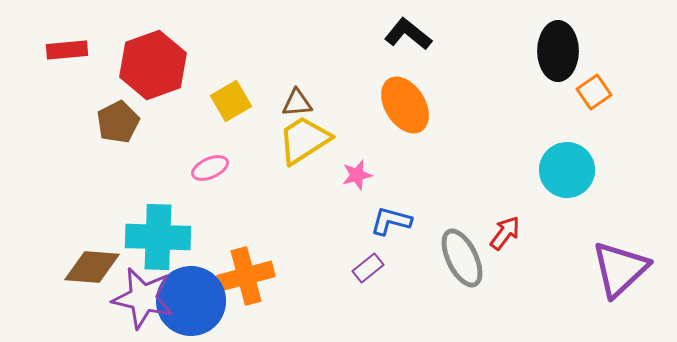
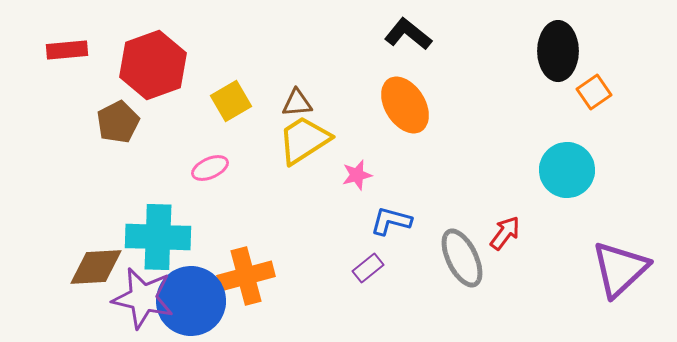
brown diamond: moved 4 px right; rotated 8 degrees counterclockwise
